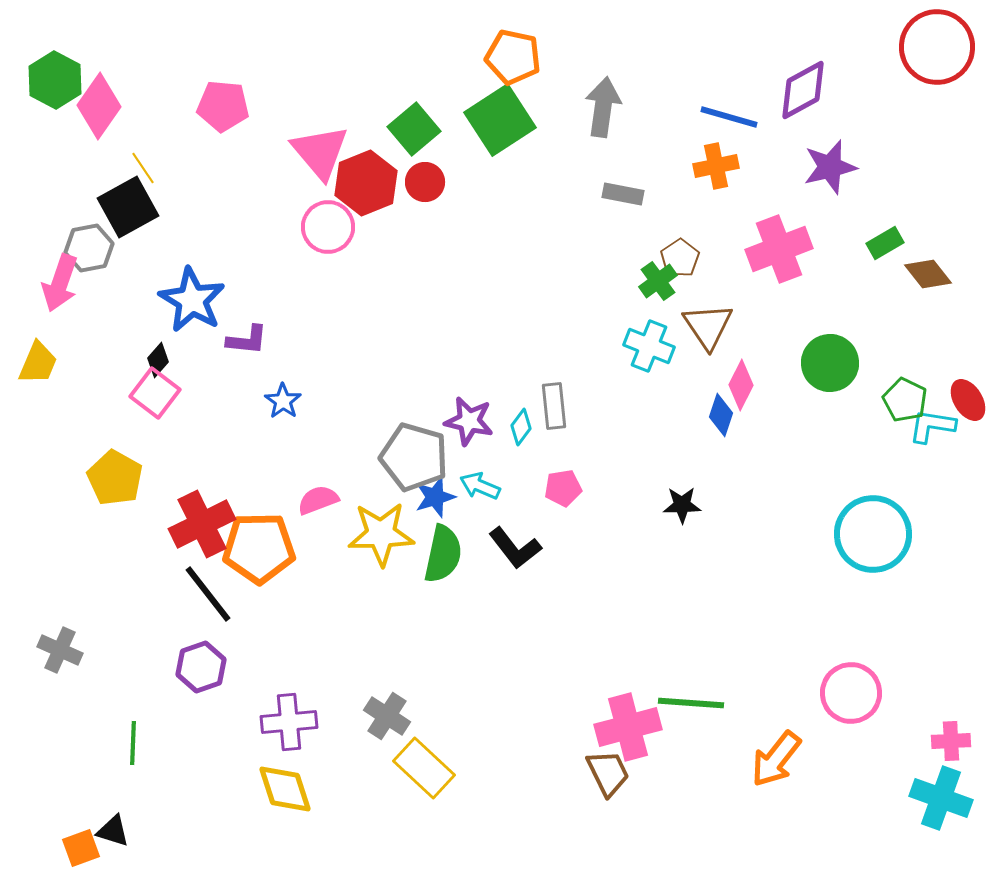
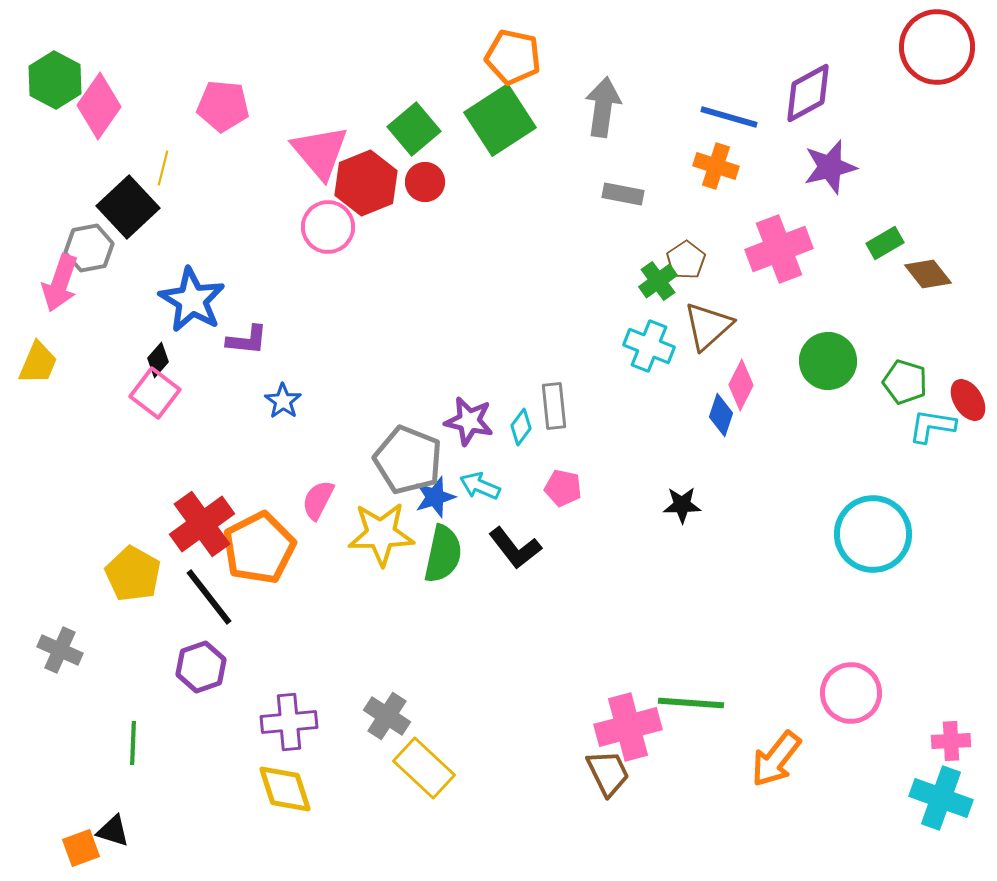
purple diamond at (803, 90): moved 5 px right, 3 px down
orange cross at (716, 166): rotated 30 degrees clockwise
yellow line at (143, 168): moved 20 px right; rotated 48 degrees clockwise
black square at (128, 207): rotated 14 degrees counterclockwise
brown pentagon at (680, 258): moved 6 px right, 2 px down
brown triangle at (708, 326): rotated 22 degrees clockwise
green circle at (830, 363): moved 2 px left, 2 px up
green pentagon at (905, 400): moved 18 px up; rotated 9 degrees counterclockwise
gray pentagon at (414, 457): moved 6 px left, 3 px down; rotated 6 degrees clockwise
yellow pentagon at (115, 478): moved 18 px right, 96 px down
pink pentagon at (563, 488): rotated 21 degrees clockwise
pink semicircle at (318, 500): rotated 42 degrees counterclockwise
red cross at (202, 524): rotated 10 degrees counterclockwise
orange pentagon at (259, 548): rotated 26 degrees counterclockwise
black line at (208, 594): moved 1 px right, 3 px down
